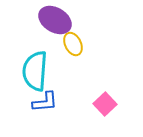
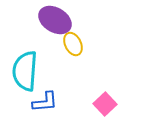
cyan semicircle: moved 10 px left
